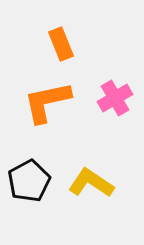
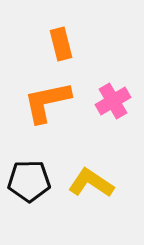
orange rectangle: rotated 8 degrees clockwise
pink cross: moved 2 px left, 3 px down
black pentagon: rotated 27 degrees clockwise
